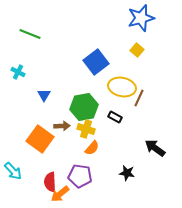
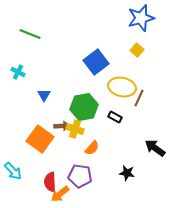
yellow cross: moved 11 px left
